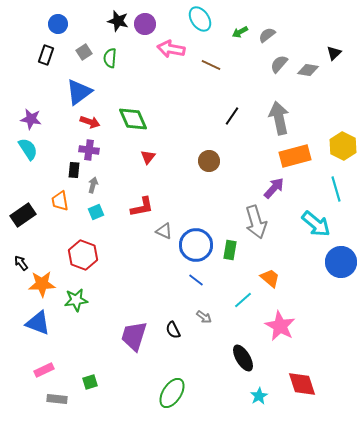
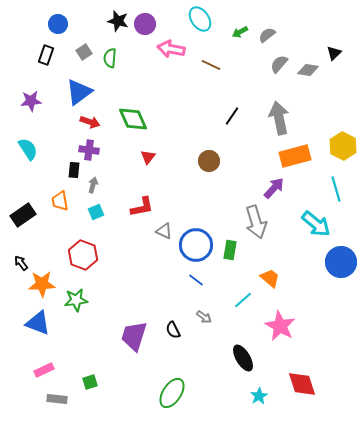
purple star at (31, 119): moved 18 px up; rotated 15 degrees counterclockwise
